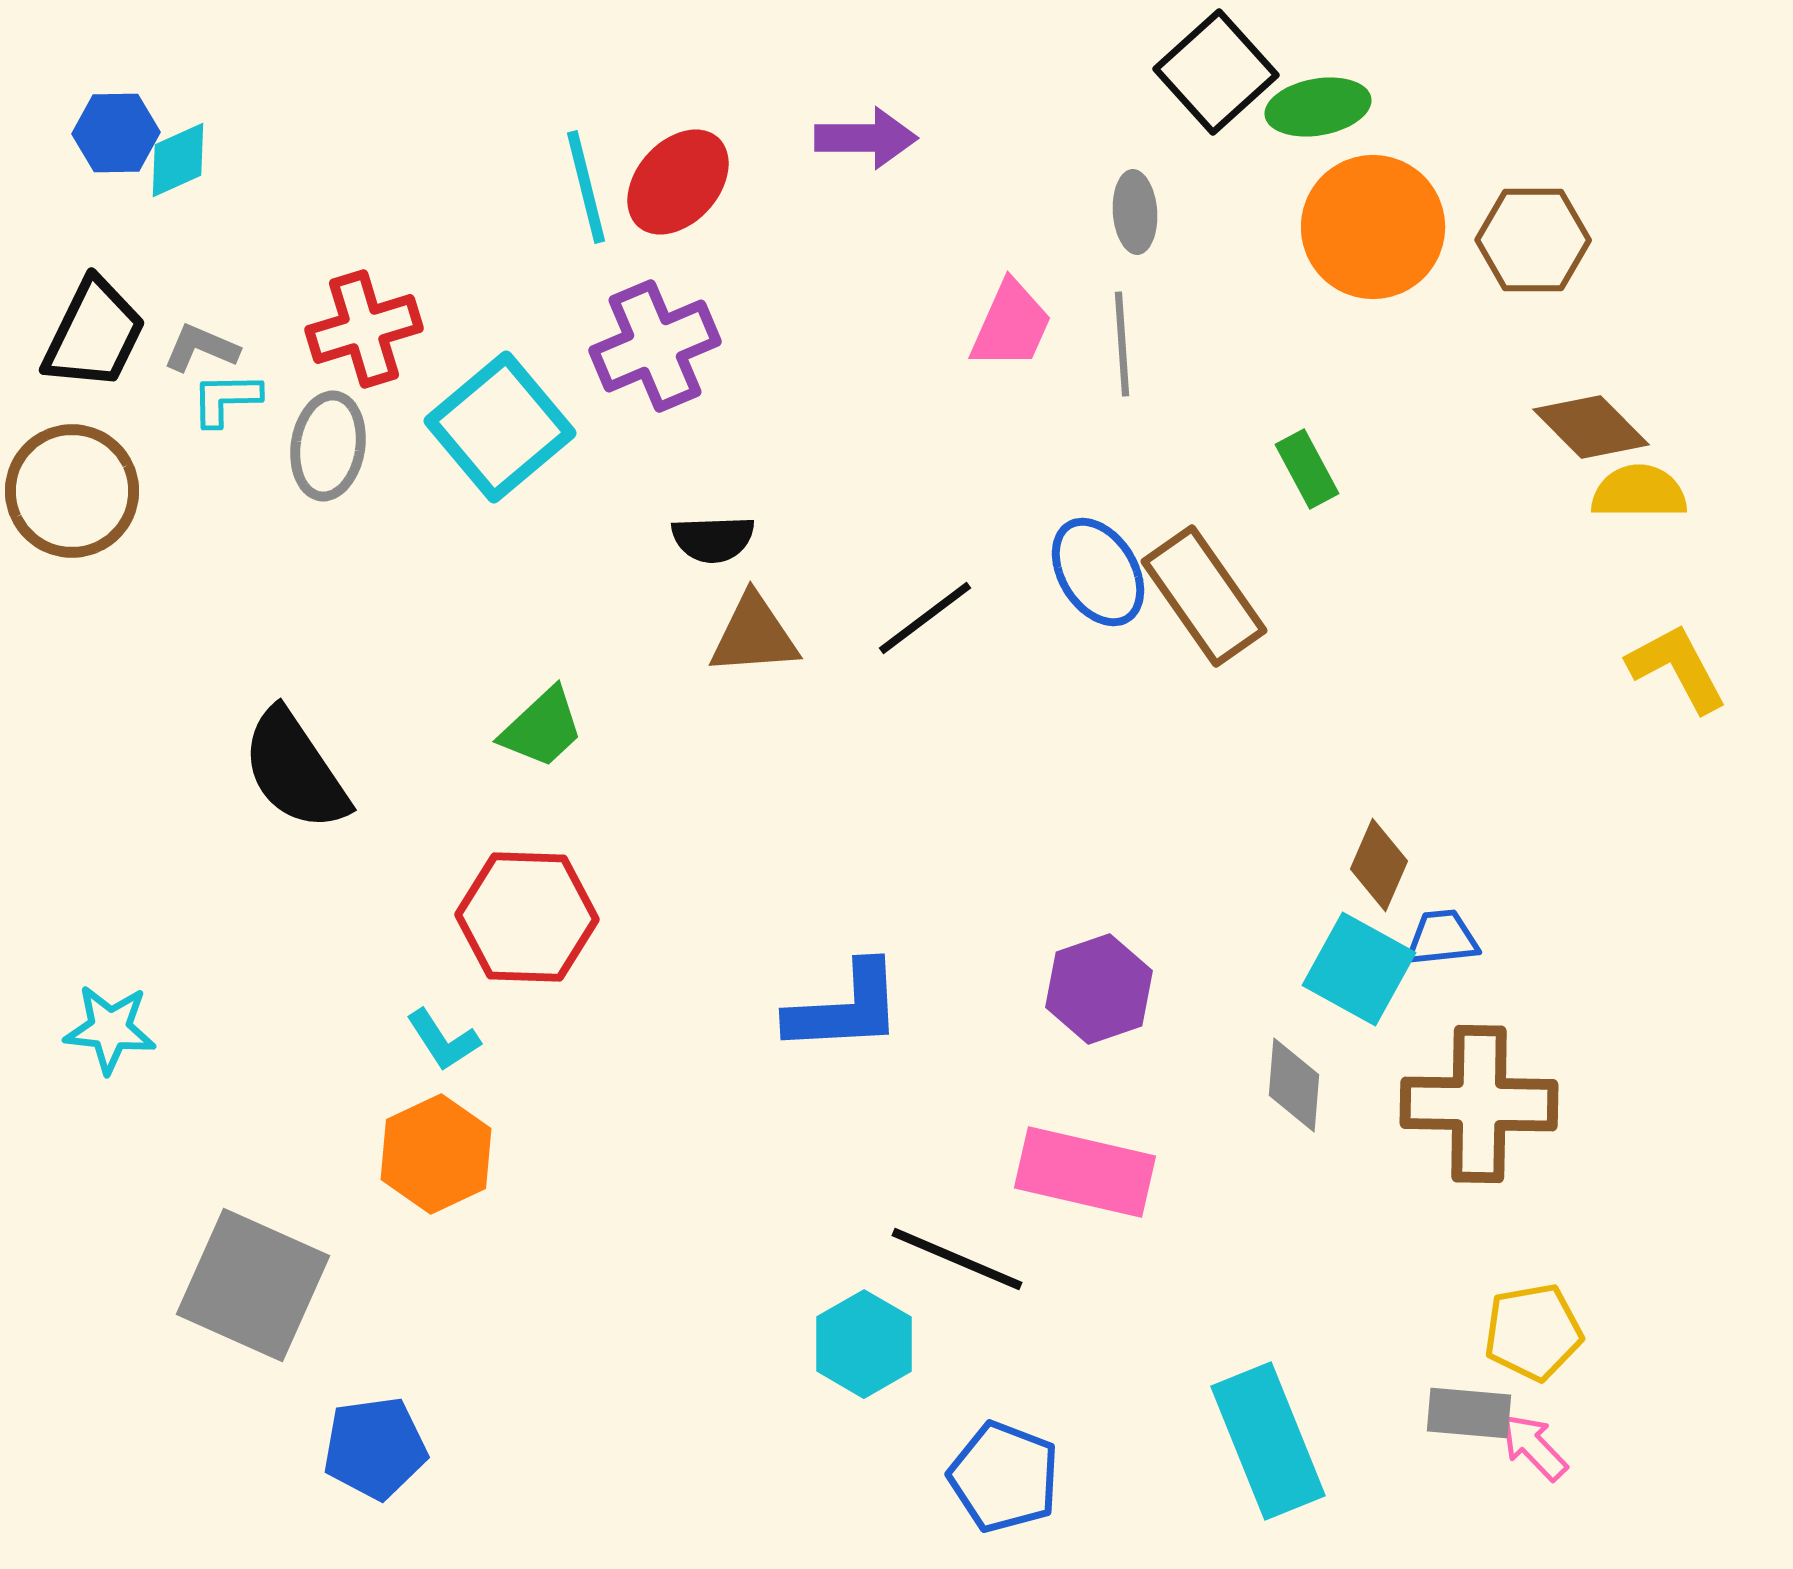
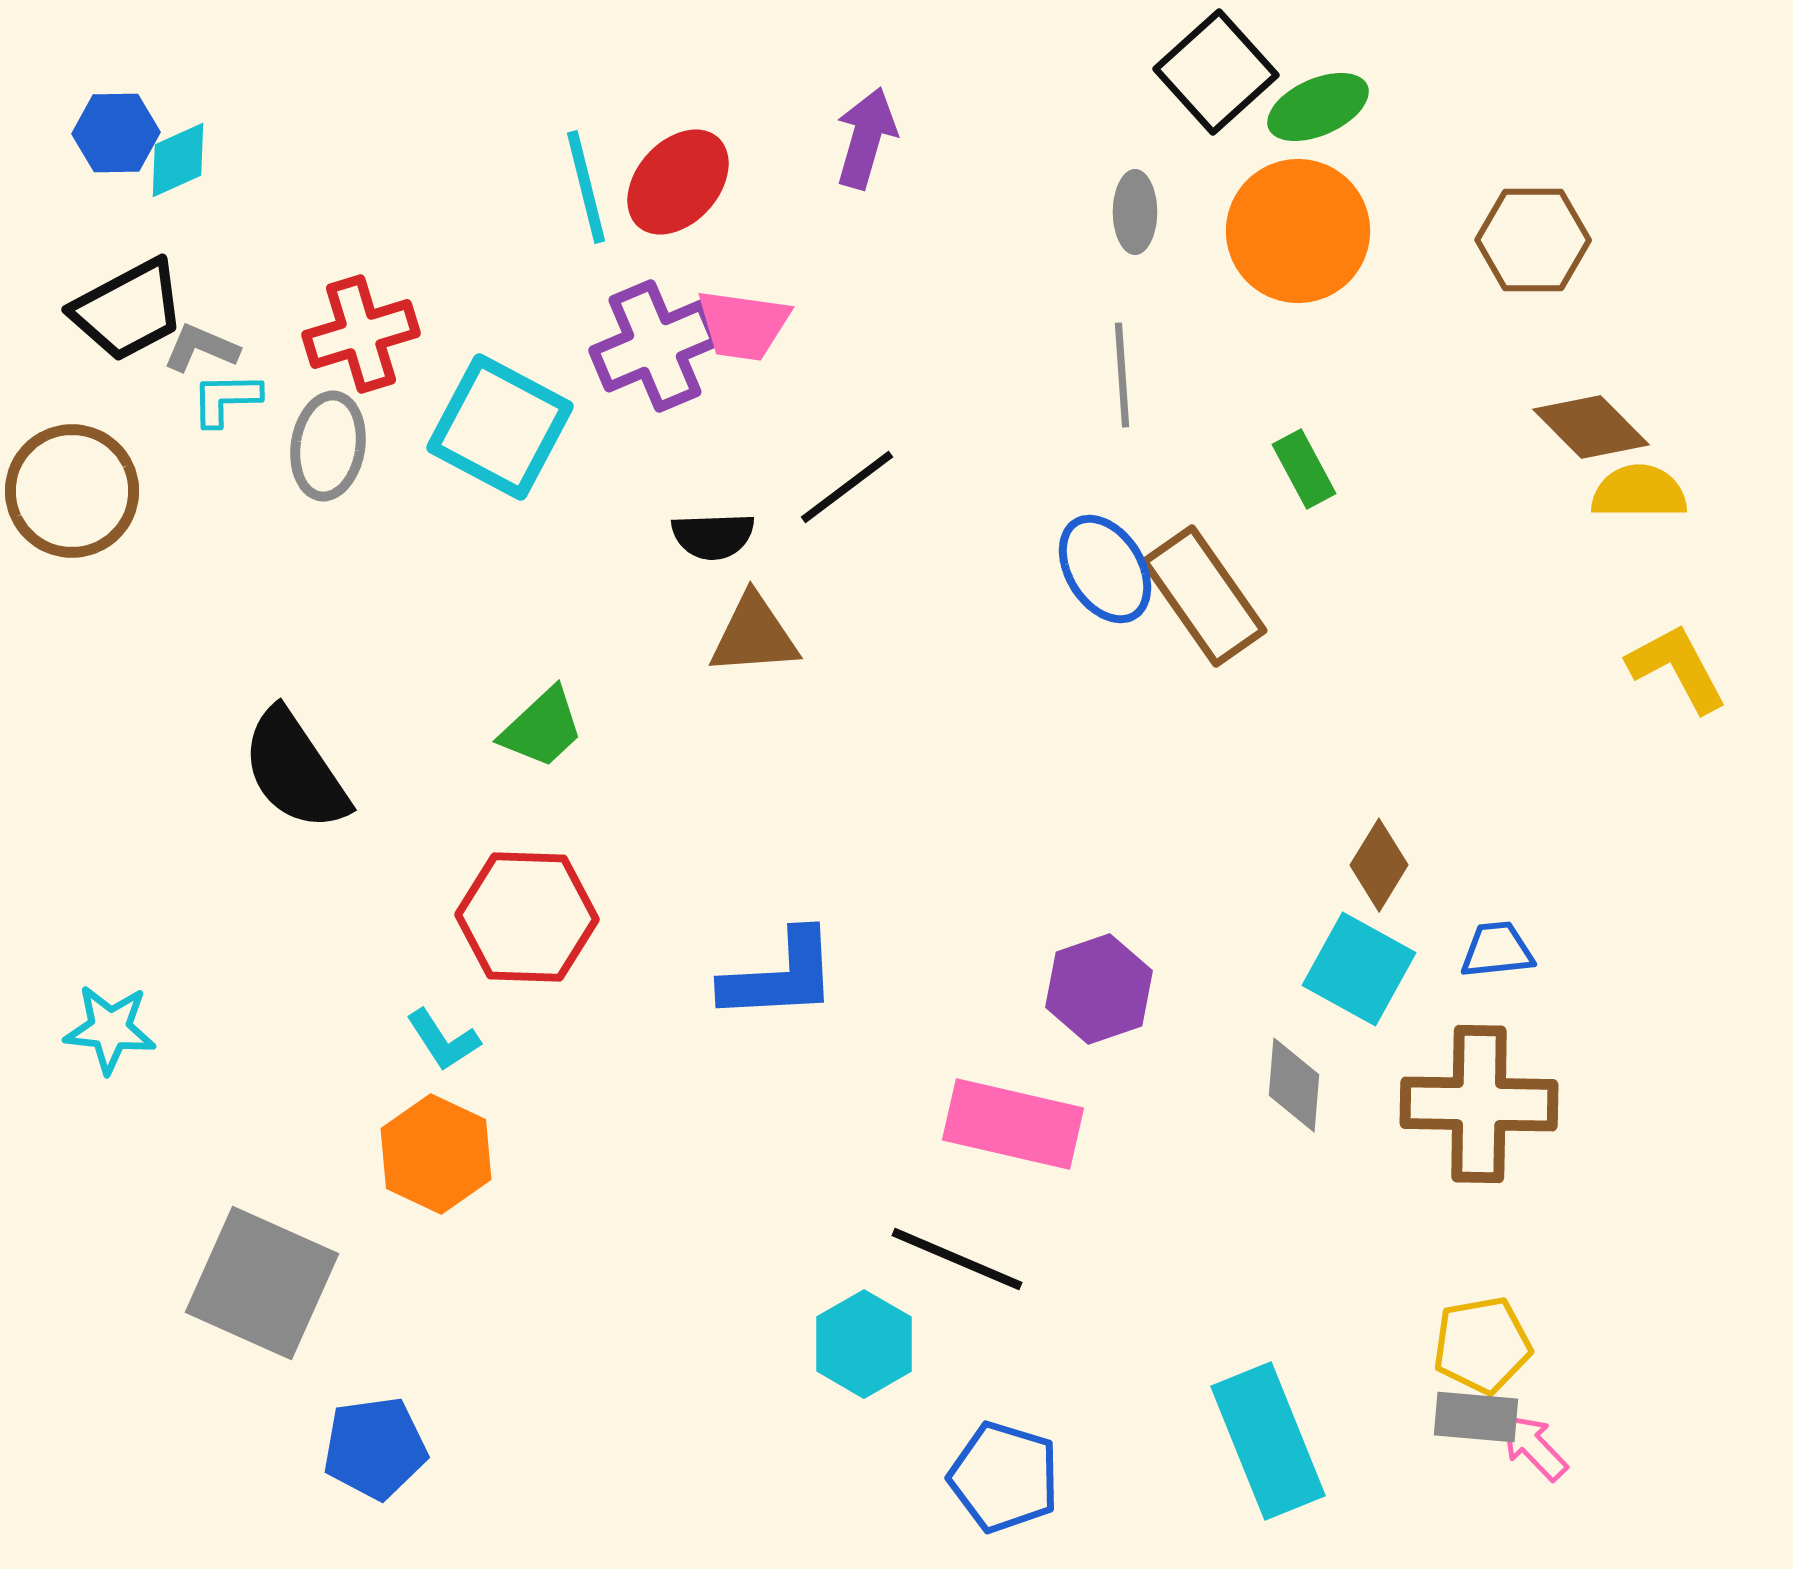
green ellipse at (1318, 107): rotated 14 degrees counterclockwise
purple arrow at (866, 138): rotated 74 degrees counterclockwise
gray ellipse at (1135, 212): rotated 4 degrees clockwise
orange circle at (1373, 227): moved 75 px left, 4 px down
pink trapezoid at (1011, 325): moved 268 px left; rotated 74 degrees clockwise
red cross at (364, 329): moved 3 px left, 5 px down
black trapezoid at (94, 334): moved 34 px right, 24 px up; rotated 36 degrees clockwise
gray line at (1122, 344): moved 31 px down
cyan square at (500, 427): rotated 22 degrees counterclockwise
green rectangle at (1307, 469): moved 3 px left
black semicircle at (713, 539): moved 3 px up
blue ellipse at (1098, 572): moved 7 px right, 3 px up
black line at (925, 618): moved 78 px left, 131 px up
brown diamond at (1379, 865): rotated 8 degrees clockwise
blue trapezoid at (1442, 938): moved 55 px right, 12 px down
blue L-shape at (845, 1008): moved 65 px left, 32 px up
orange hexagon at (436, 1154): rotated 10 degrees counterclockwise
pink rectangle at (1085, 1172): moved 72 px left, 48 px up
gray square at (253, 1285): moved 9 px right, 2 px up
yellow pentagon at (1533, 1332): moved 51 px left, 13 px down
gray rectangle at (1469, 1413): moved 7 px right, 4 px down
blue pentagon at (1004, 1477): rotated 4 degrees counterclockwise
